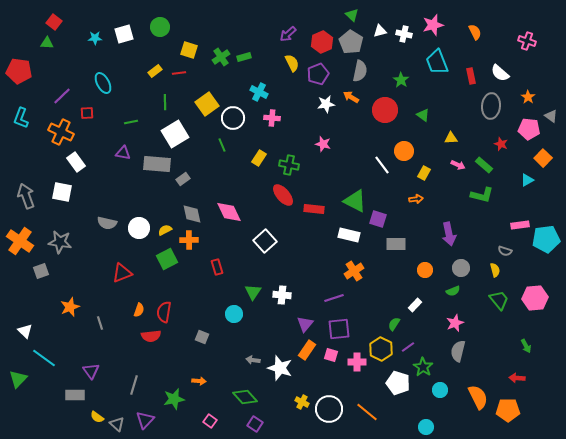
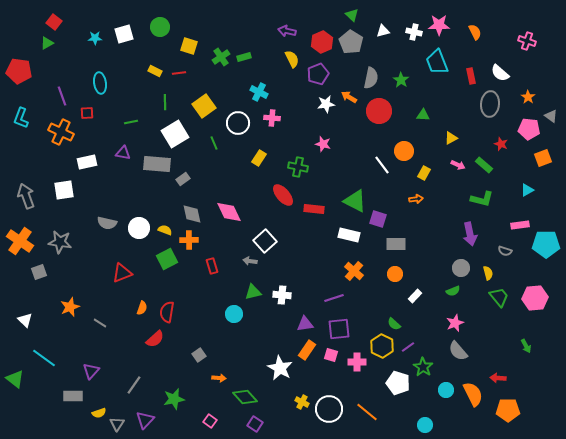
pink star at (433, 25): moved 6 px right; rotated 15 degrees clockwise
white triangle at (380, 31): moved 3 px right
purple arrow at (288, 34): moved 1 px left, 3 px up; rotated 54 degrees clockwise
white cross at (404, 34): moved 10 px right, 2 px up
green triangle at (47, 43): rotated 32 degrees counterclockwise
yellow square at (189, 50): moved 4 px up
yellow semicircle at (292, 63): moved 4 px up
yellow rectangle at (155, 71): rotated 64 degrees clockwise
gray semicircle at (360, 71): moved 11 px right, 7 px down
cyan ellipse at (103, 83): moved 3 px left; rotated 20 degrees clockwise
purple line at (62, 96): rotated 66 degrees counterclockwise
orange arrow at (351, 97): moved 2 px left
yellow square at (207, 104): moved 3 px left, 2 px down
gray ellipse at (491, 106): moved 1 px left, 2 px up
red circle at (385, 110): moved 6 px left, 1 px down
green triangle at (423, 115): rotated 32 degrees counterclockwise
white circle at (233, 118): moved 5 px right, 5 px down
yellow triangle at (451, 138): rotated 24 degrees counterclockwise
green line at (222, 145): moved 8 px left, 2 px up
orange square at (543, 158): rotated 24 degrees clockwise
white rectangle at (76, 162): moved 11 px right; rotated 66 degrees counterclockwise
green cross at (289, 165): moved 9 px right, 2 px down
cyan triangle at (527, 180): moved 10 px down
white square at (62, 192): moved 2 px right, 2 px up; rotated 20 degrees counterclockwise
green L-shape at (482, 195): moved 4 px down
yellow semicircle at (165, 230): rotated 48 degrees clockwise
purple arrow at (449, 234): moved 21 px right
cyan pentagon at (546, 239): moved 5 px down; rotated 8 degrees clockwise
red rectangle at (217, 267): moved 5 px left, 1 px up
orange circle at (425, 270): moved 30 px left, 4 px down
yellow semicircle at (495, 270): moved 7 px left, 3 px down
gray square at (41, 271): moved 2 px left, 1 px down
orange cross at (354, 271): rotated 18 degrees counterclockwise
green triangle at (253, 292): rotated 42 degrees clockwise
green trapezoid at (499, 300): moved 3 px up
white rectangle at (415, 305): moved 9 px up
orange semicircle at (139, 310): moved 3 px right, 2 px up
red semicircle at (164, 312): moved 3 px right
gray line at (100, 323): rotated 40 degrees counterclockwise
purple triangle at (305, 324): rotated 42 degrees clockwise
green semicircle at (394, 324): rotated 80 degrees counterclockwise
white triangle at (25, 331): moved 11 px up
red semicircle at (151, 336): moved 4 px right, 3 px down; rotated 36 degrees counterclockwise
gray square at (202, 337): moved 3 px left, 18 px down; rotated 32 degrees clockwise
yellow hexagon at (381, 349): moved 1 px right, 3 px up
gray semicircle at (458, 351): rotated 55 degrees counterclockwise
gray arrow at (253, 360): moved 3 px left, 99 px up
white star at (280, 368): rotated 10 degrees clockwise
purple triangle at (91, 371): rotated 18 degrees clockwise
red arrow at (517, 378): moved 19 px left
green triangle at (18, 379): moved 3 px left; rotated 36 degrees counterclockwise
orange arrow at (199, 381): moved 20 px right, 3 px up
gray line at (134, 385): rotated 18 degrees clockwise
cyan circle at (440, 390): moved 6 px right
gray rectangle at (75, 395): moved 2 px left, 1 px down
orange semicircle at (478, 397): moved 5 px left, 3 px up
yellow semicircle at (97, 417): moved 2 px right, 4 px up; rotated 56 degrees counterclockwise
gray triangle at (117, 424): rotated 21 degrees clockwise
cyan circle at (426, 427): moved 1 px left, 2 px up
